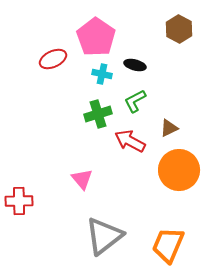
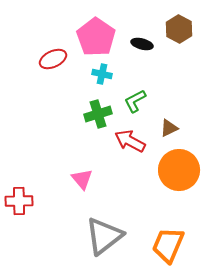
black ellipse: moved 7 px right, 21 px up
